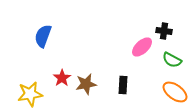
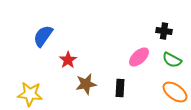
blue semicircle: rotated 15 degrees clockwise
pink ellipse: moved 3 px left, 10 px down
red star: moved 6 px right, 18 px up
black rectangle: moved 3 px left, 3 px down
yellow star: rotated 15 degrees clockwise
